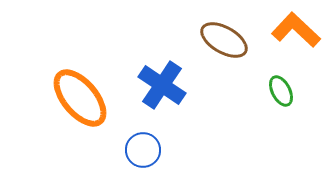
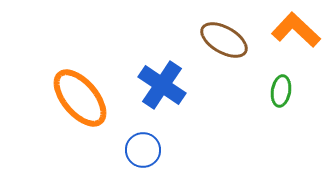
green ellipse: rotated 36 degrees clockwise
